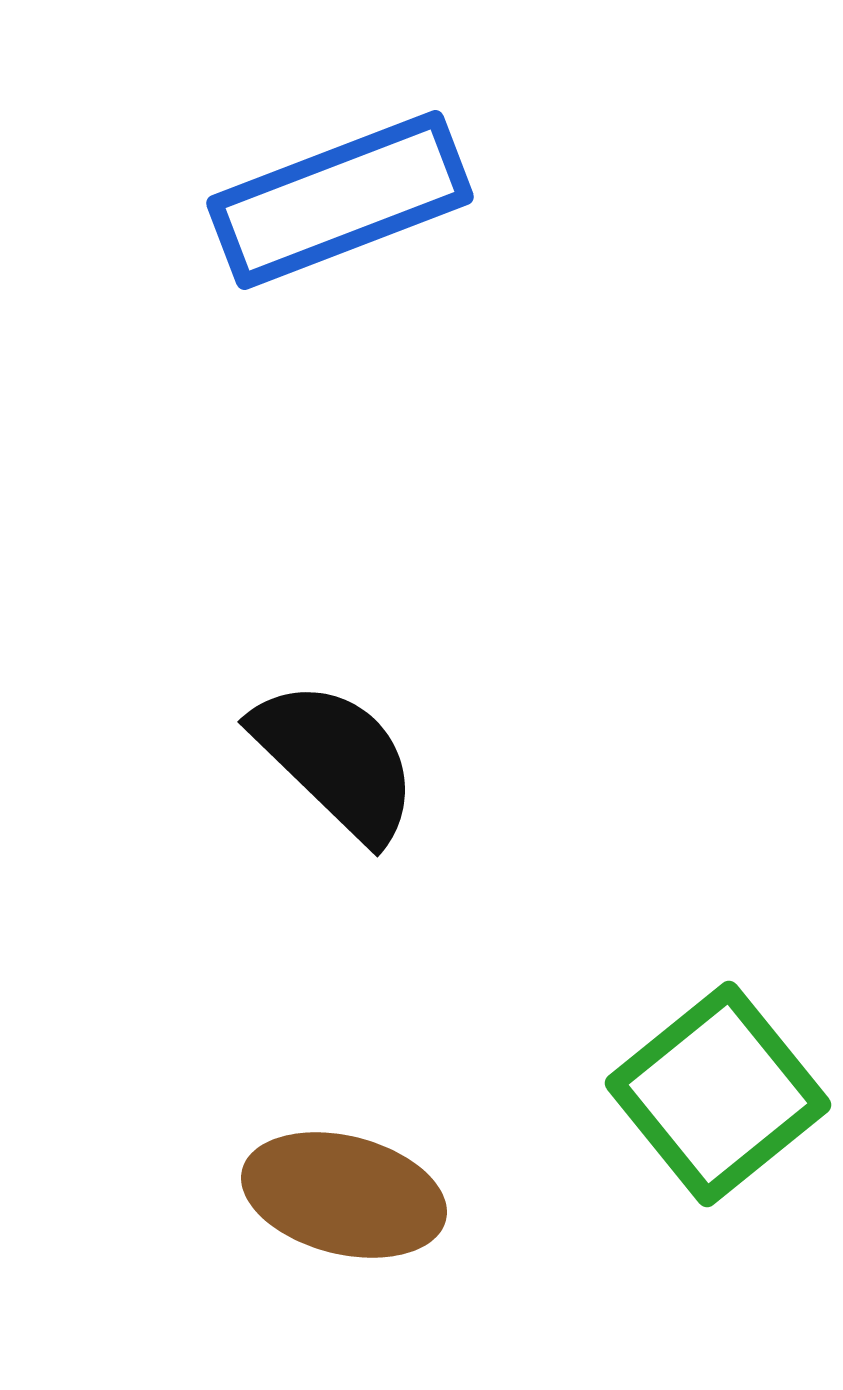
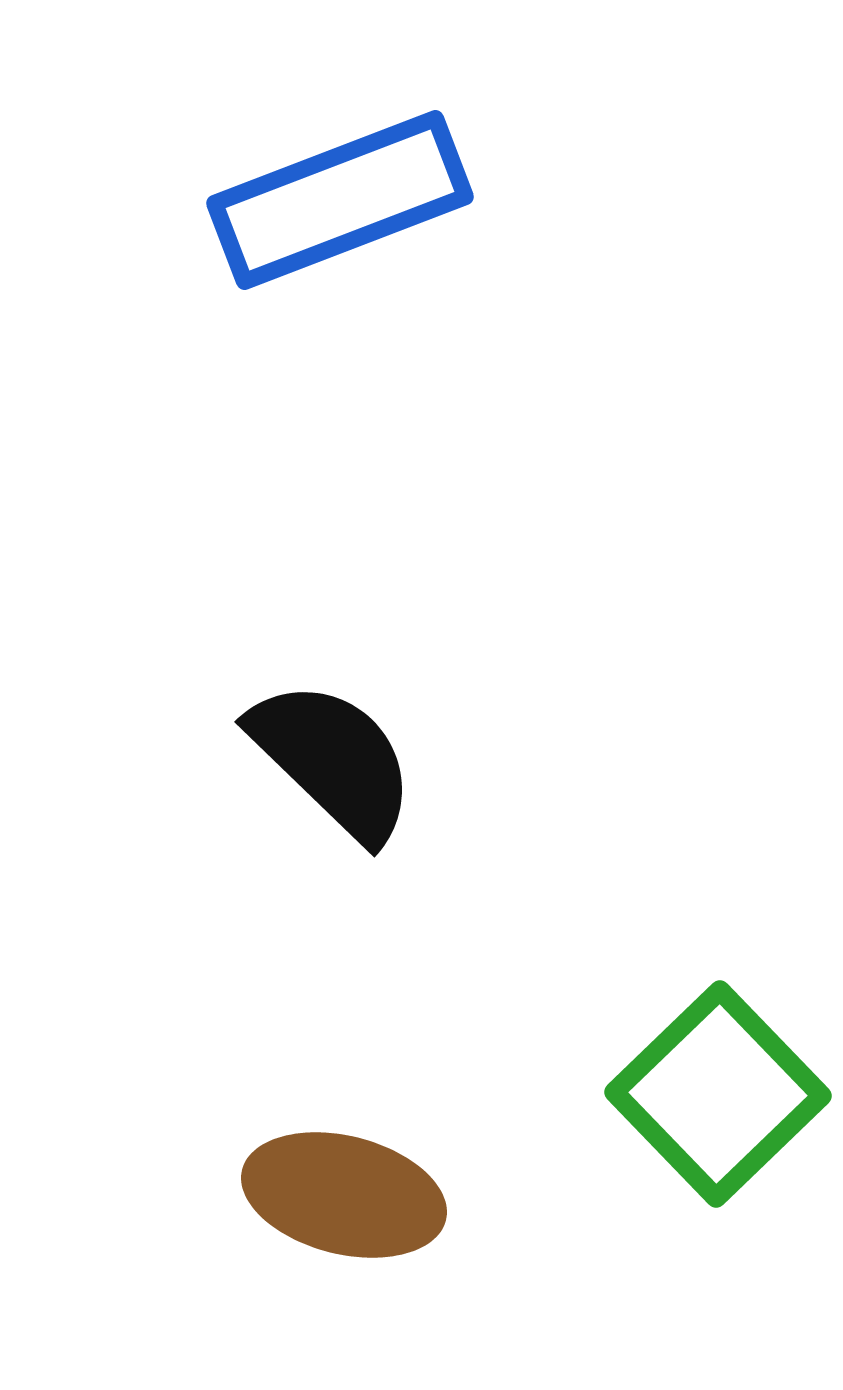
black semicircle: moved 3 px left
green square: rotated 5 degrees counterclockwise
